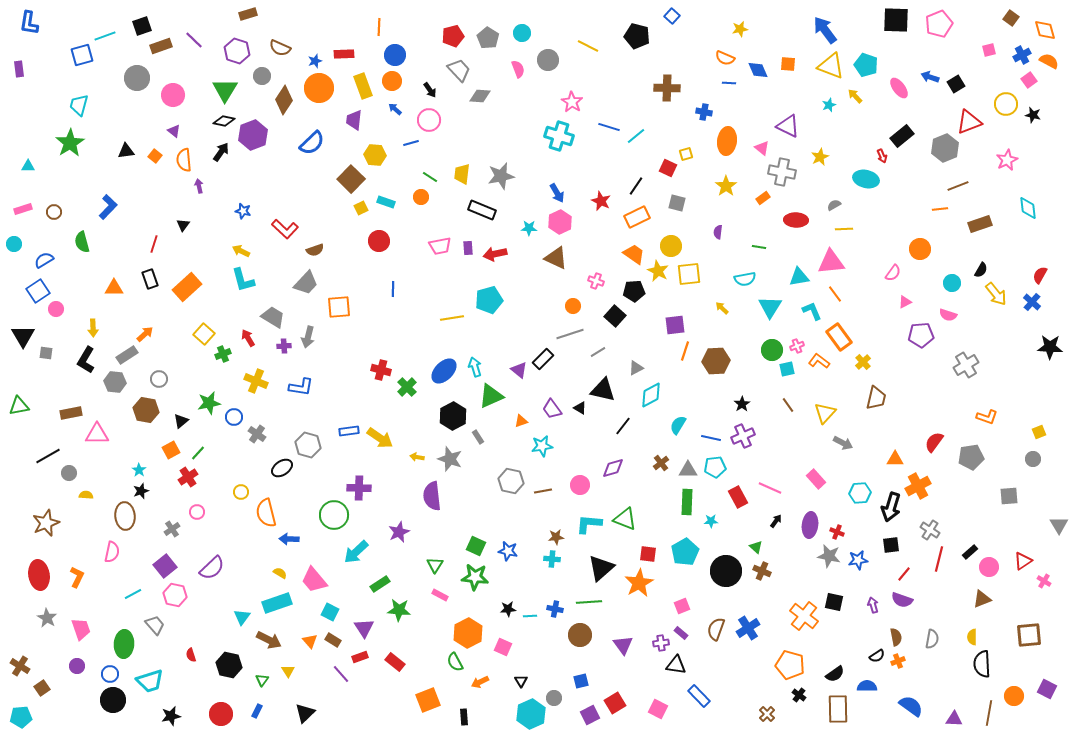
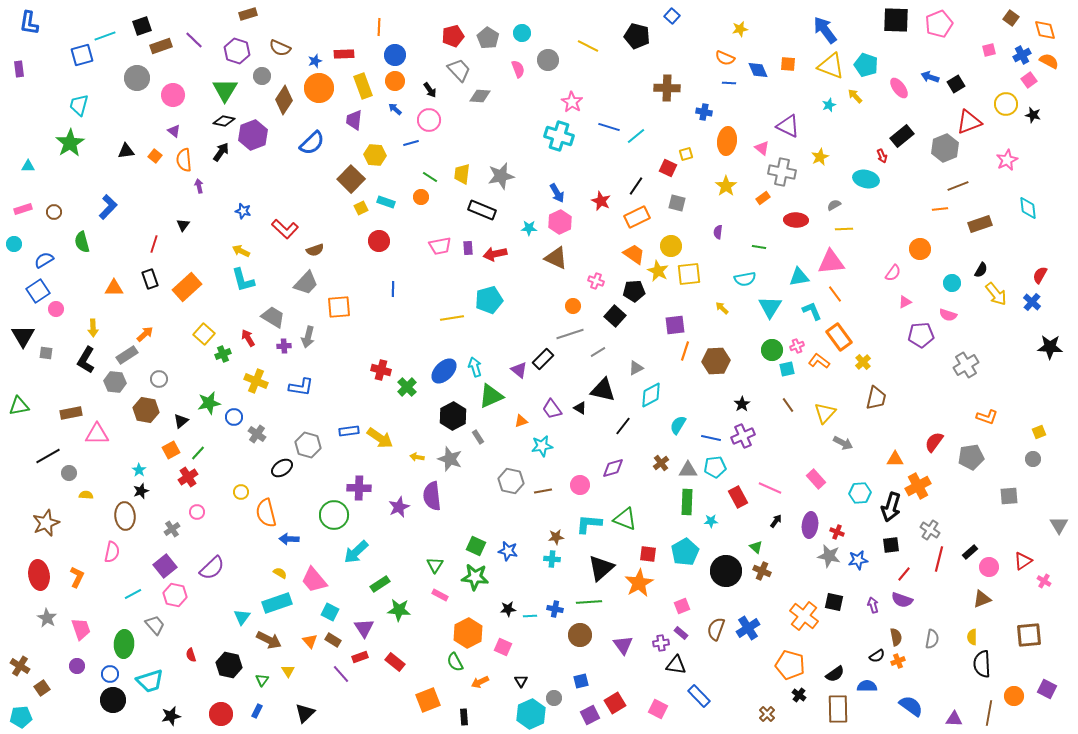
orange circle at (392, 81): moved 3 px right
purple star at (399, 532): moved 25 px up
